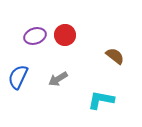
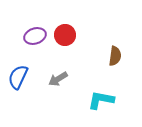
brown semicircle: rotated 60 degrees clockwise
